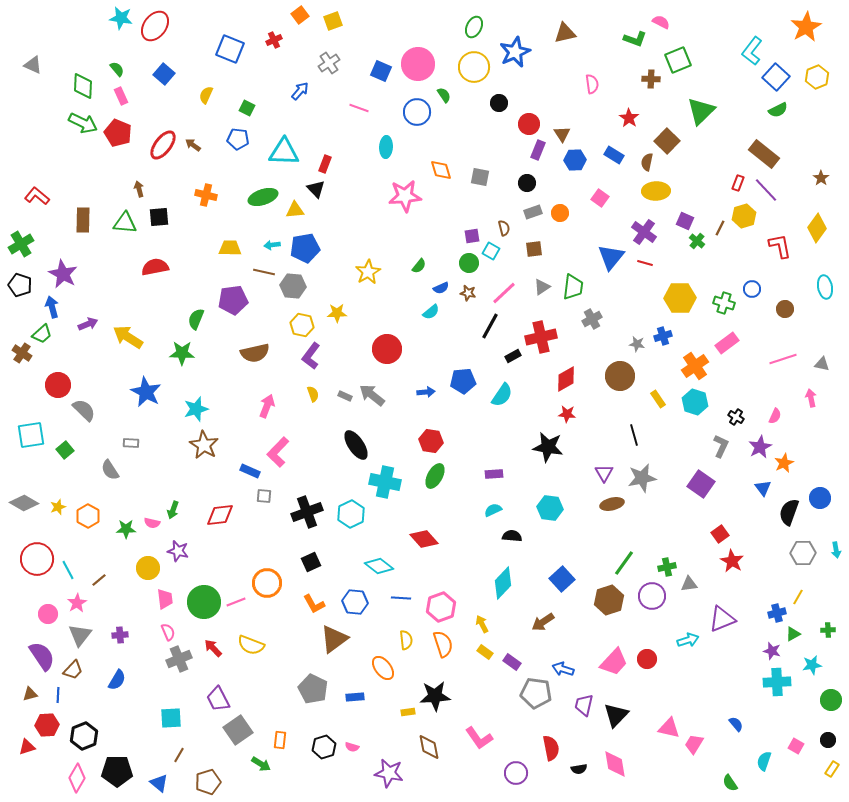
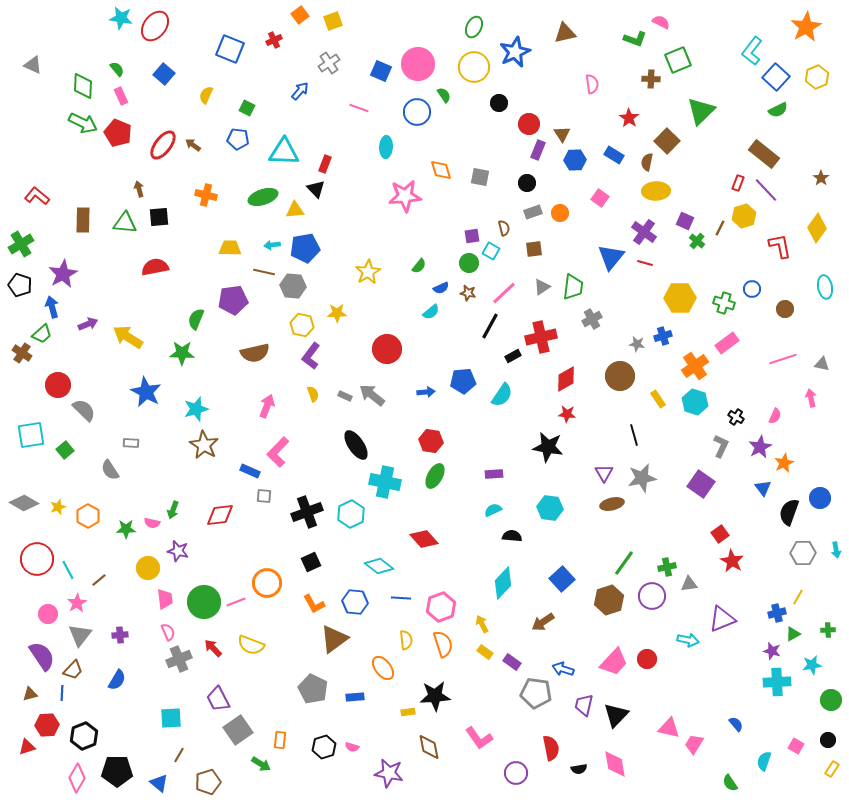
purple star at (63, 274): rotated 16 degrees clockwise
cyan arrow at (688, 640): rotated 30 degrees clockwise
blue line at (58, 695): moved 4 px right, 2 px up
